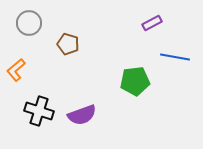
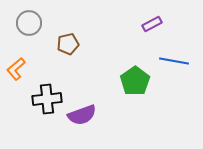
purple rectangle: moved 1 px down
brown pentagon: rotated 30 degrees counterclockwise
blue line: moved 1 px left, 4 px down
orange L-shape: moved 1 px up
green pentagon: rotated 28 degrees counterclockwise
black cross: moved 8 px right, 12 px up; rotated 24 degrees counterclockwise
